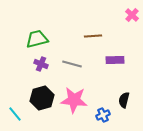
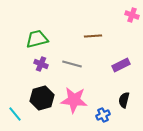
pink cross: rotated 24 degrees counterclockwise
purple rectangle: moved 6 px right, 5 px down; rotated 24 degrees counterclockwise
